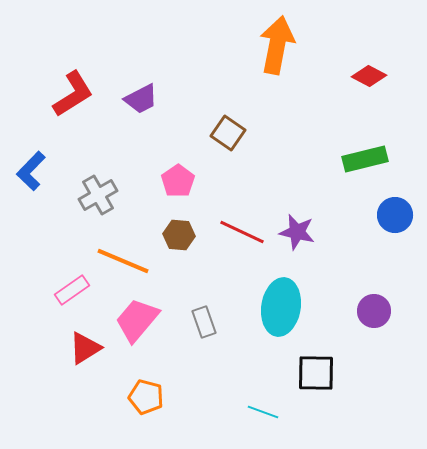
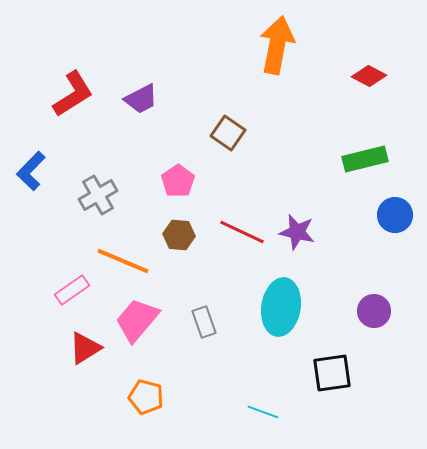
black square: moved 16 px right; rotated 9 degrees counterclockwise
